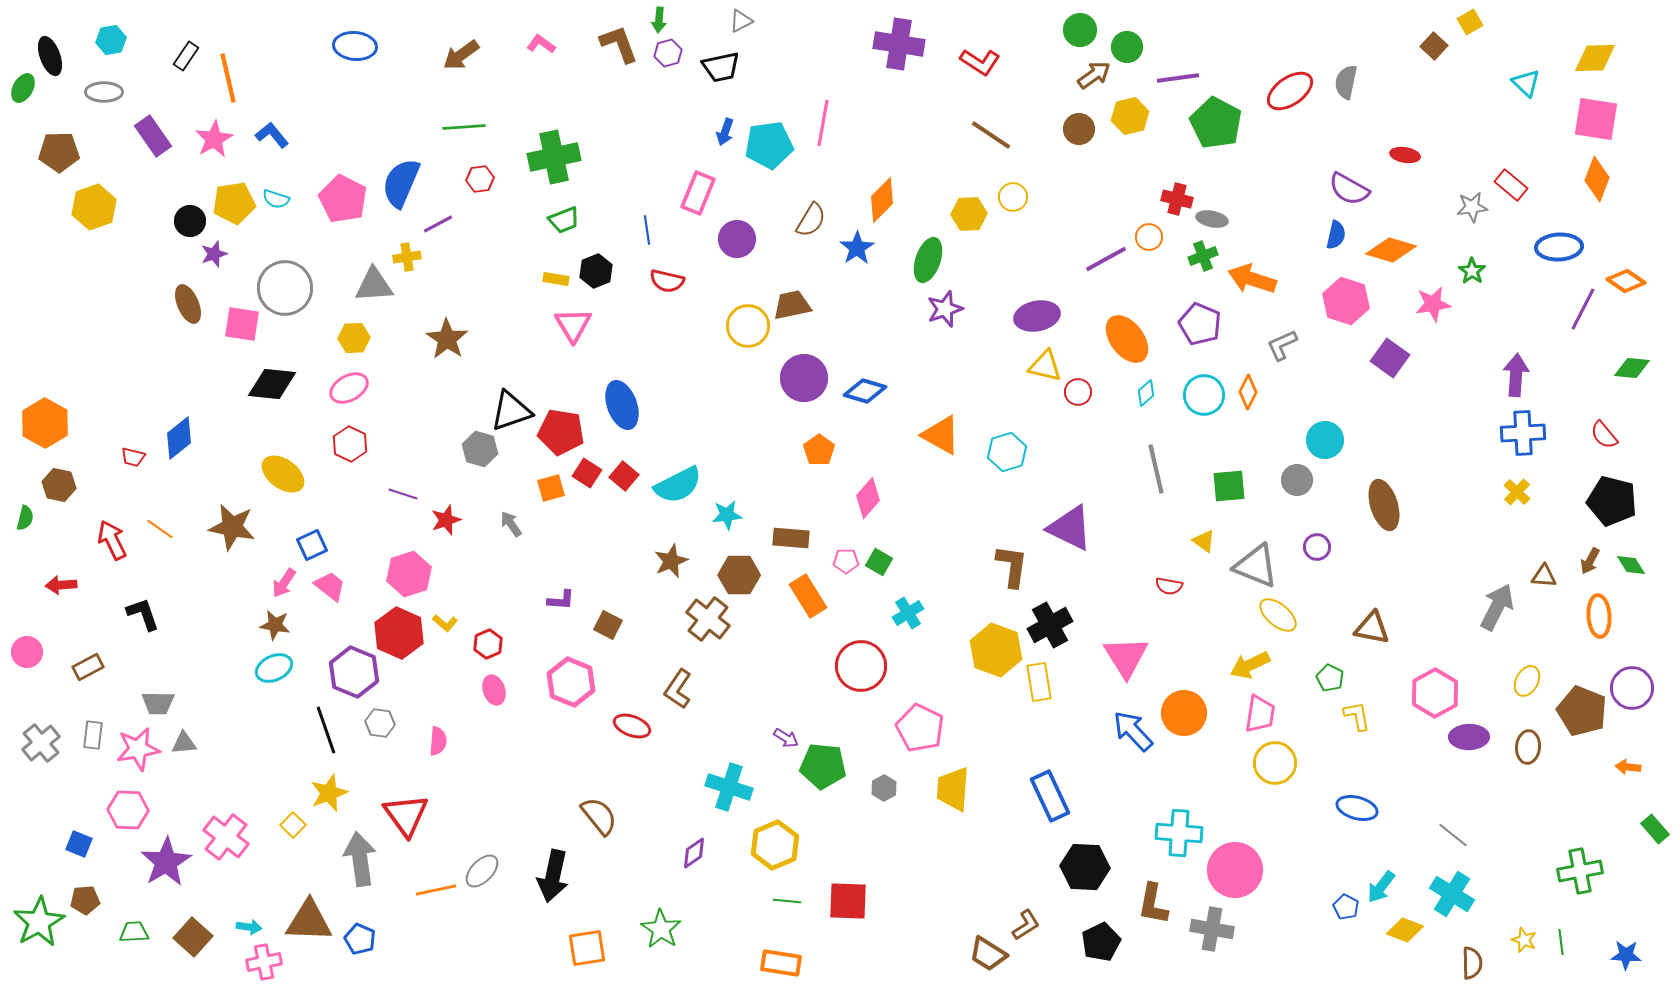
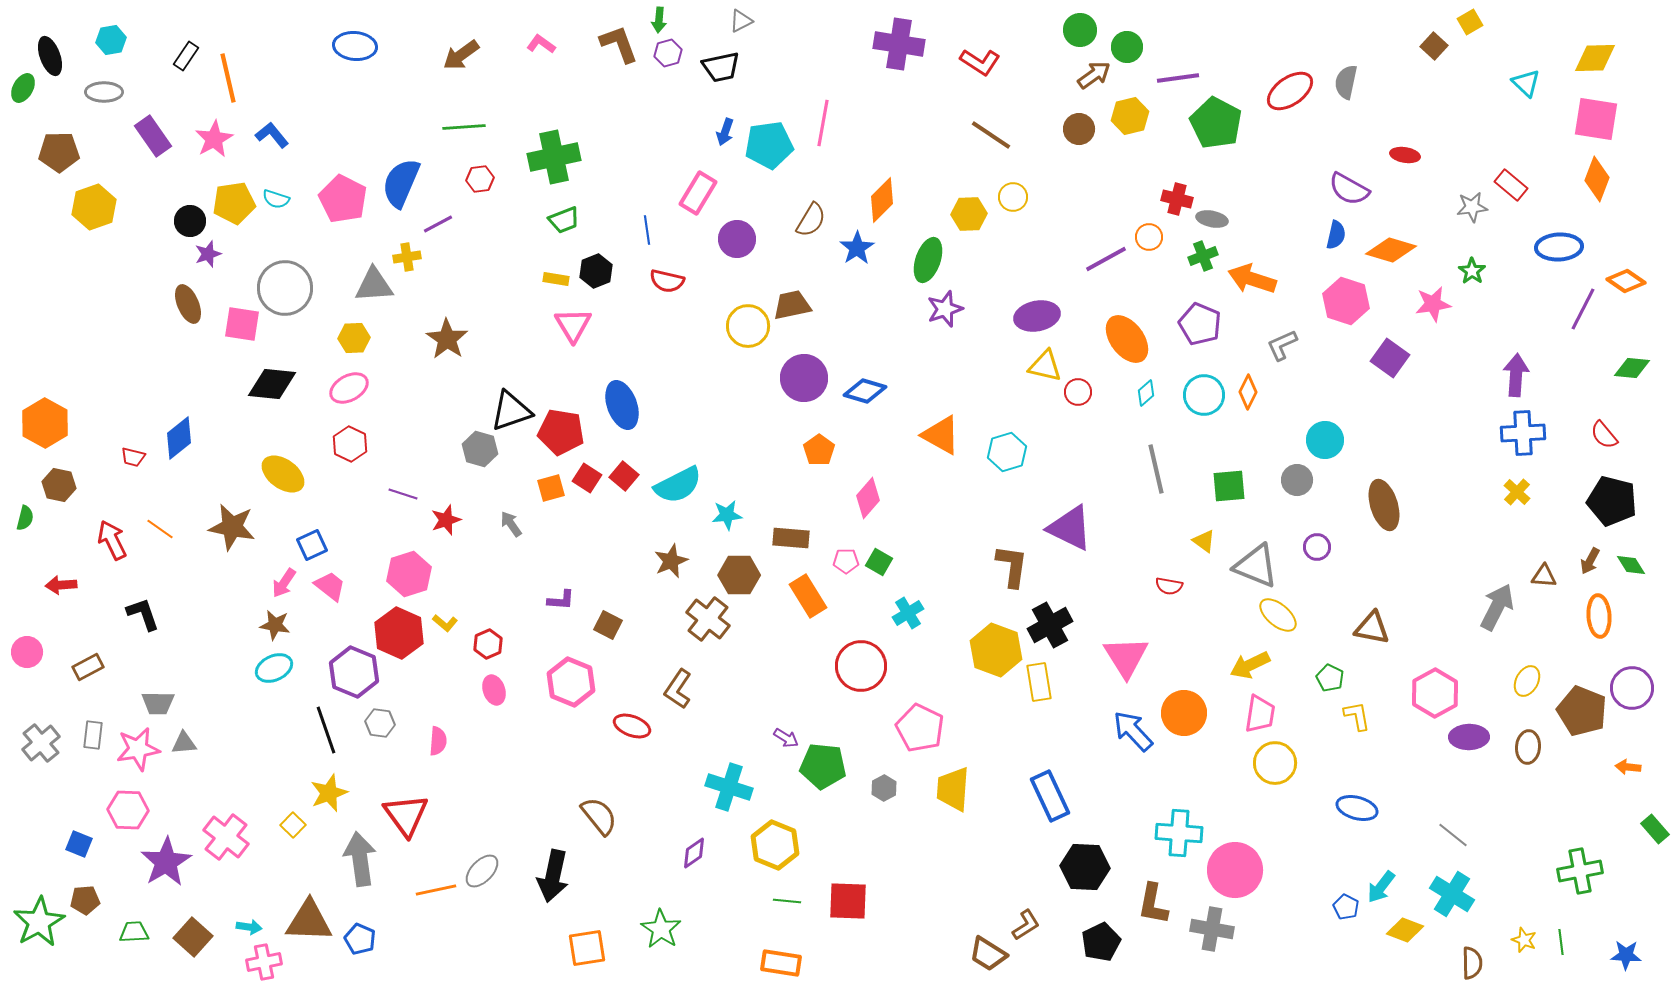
pink rectangle at (698, 193): rotated 9 degrees clockwise
purple star at (214, 254): moved 6 px left
red square at (587, 473): moved 5 px down
yellow hexagon at (775, 845): rotated 15 degrees counterclockwise
